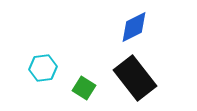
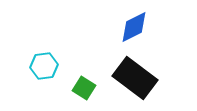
cyan hexagon: moved 1 px right, 2 px up
black rectangle: rotated 15 degrees counterclockwise
